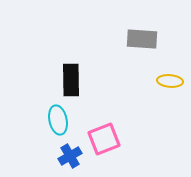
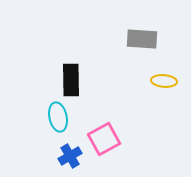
yellow ellipse: moved 6 px left
cyan ellipse: moved 3 px up
pink square: rotated 8 degrees counterclockwise
